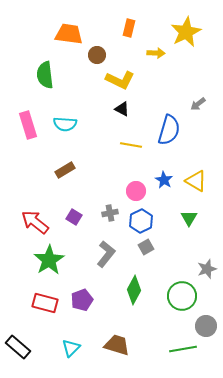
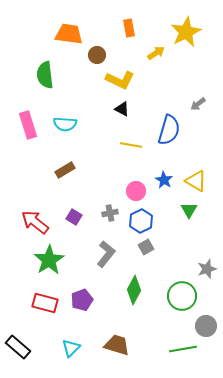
orange rectangle: rotated 24 degrees counterclockwise
yellow arrow: rotated 36 degrees counterclockwise
green triangle: moved 8 px up
